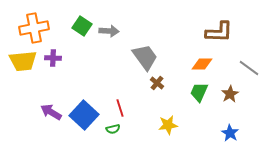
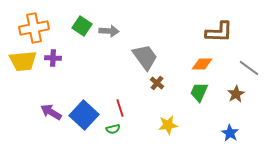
brown star: moved 6 px right
